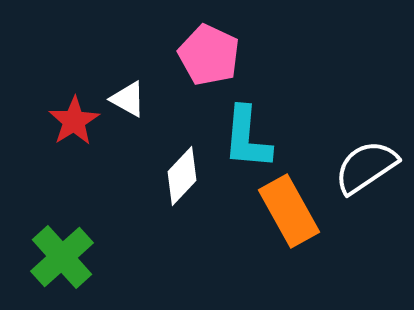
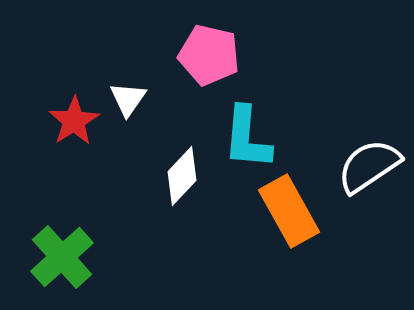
pink pentagon: rotated 12 degrees counterclockwise
white triangle: rotated 36 degrees clockwise
white semicircle: moved 3 px right, 1 px up
